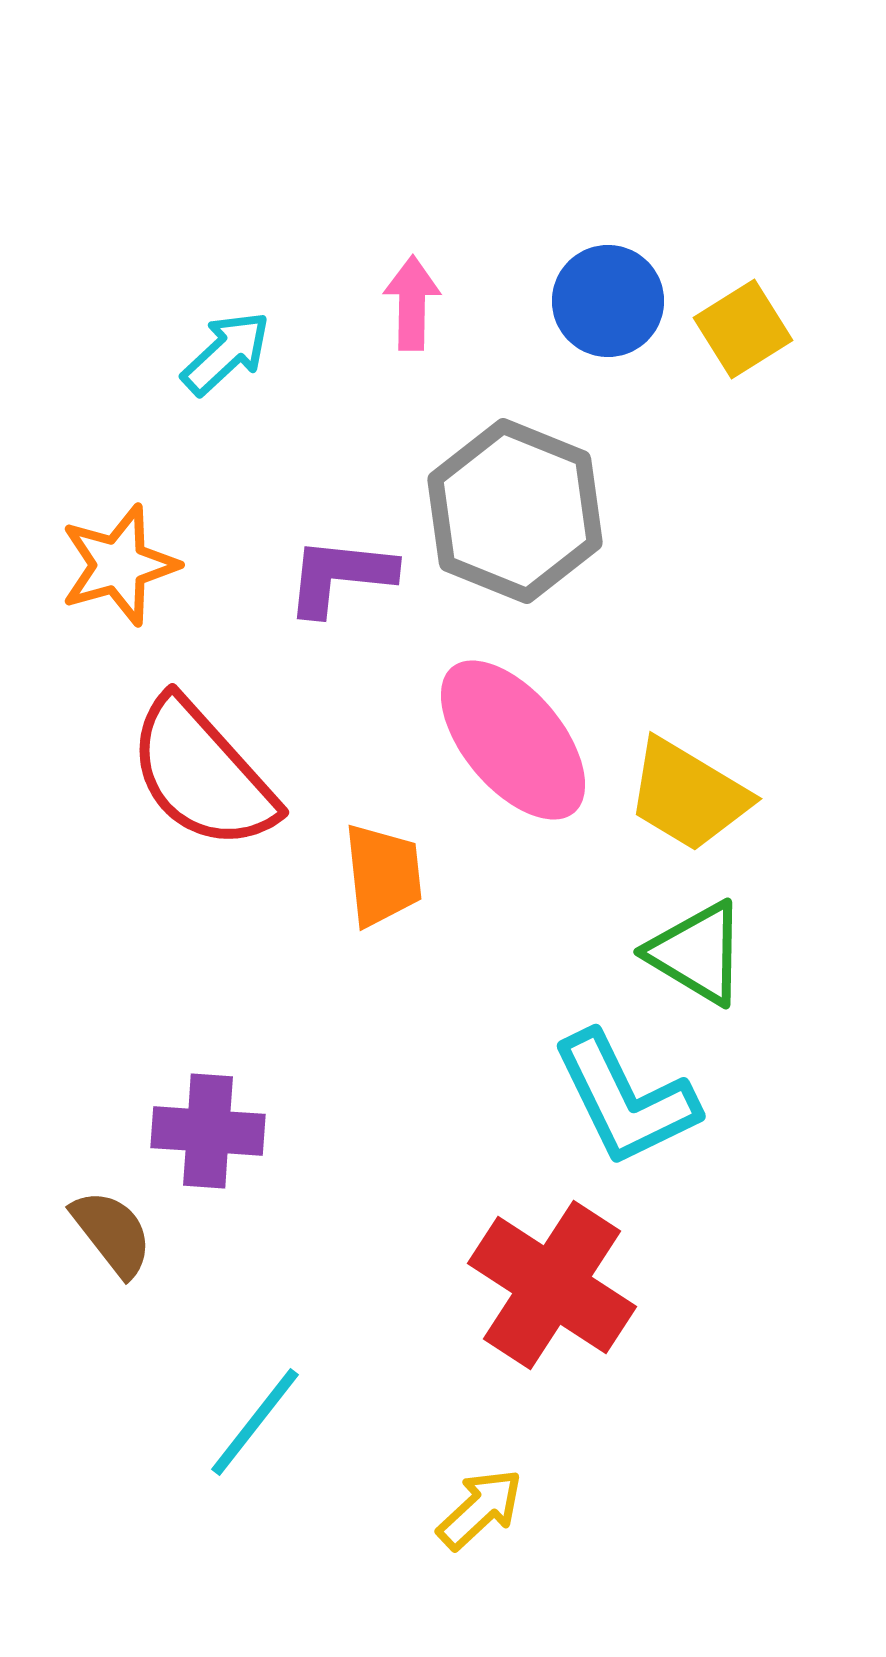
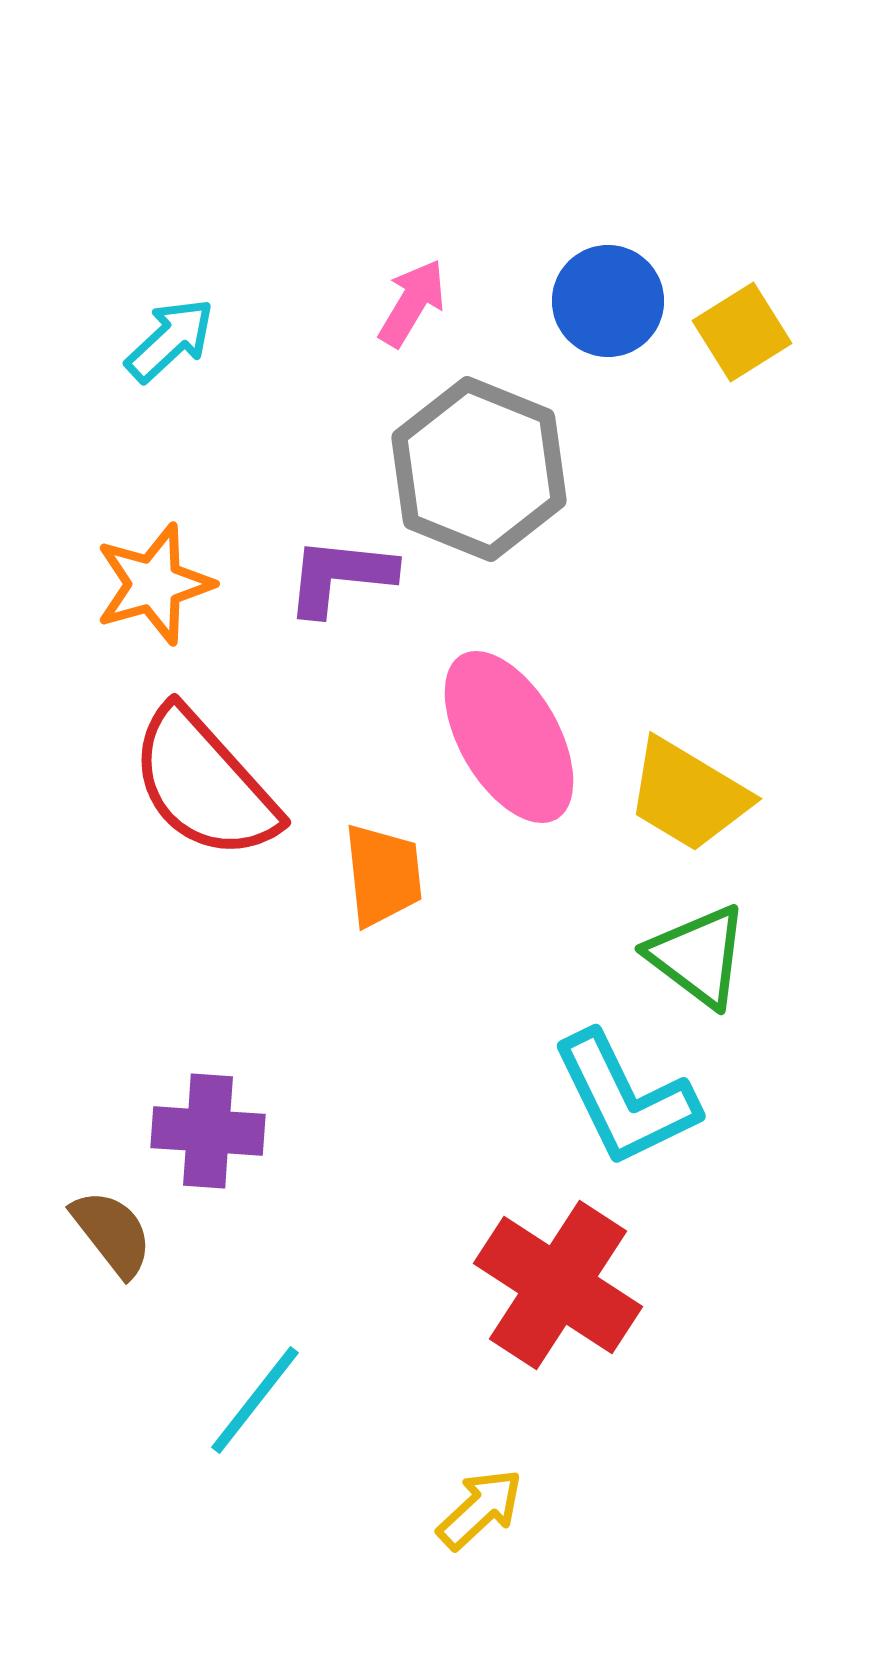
pink arrow: rotated 30 degrees clockwise
yellow square: moved 1 px left, 3 px down
cyan arrow: moved 56 px left, 13 px up
gray hexagon: moved 36 px left, 42 px up
orange star: moved 35 px right, 19 px down
pink ellipse: moved 4 px left, 3 px up; rotated 10 degrees clockwise
red semicircle: moved 2 px right, 10 px down
green triangle: moved 1 px right, 3 px down; rotated 6 degrees clockwise
red cross: moved 6 px right
cyan line: moved 22 px up
